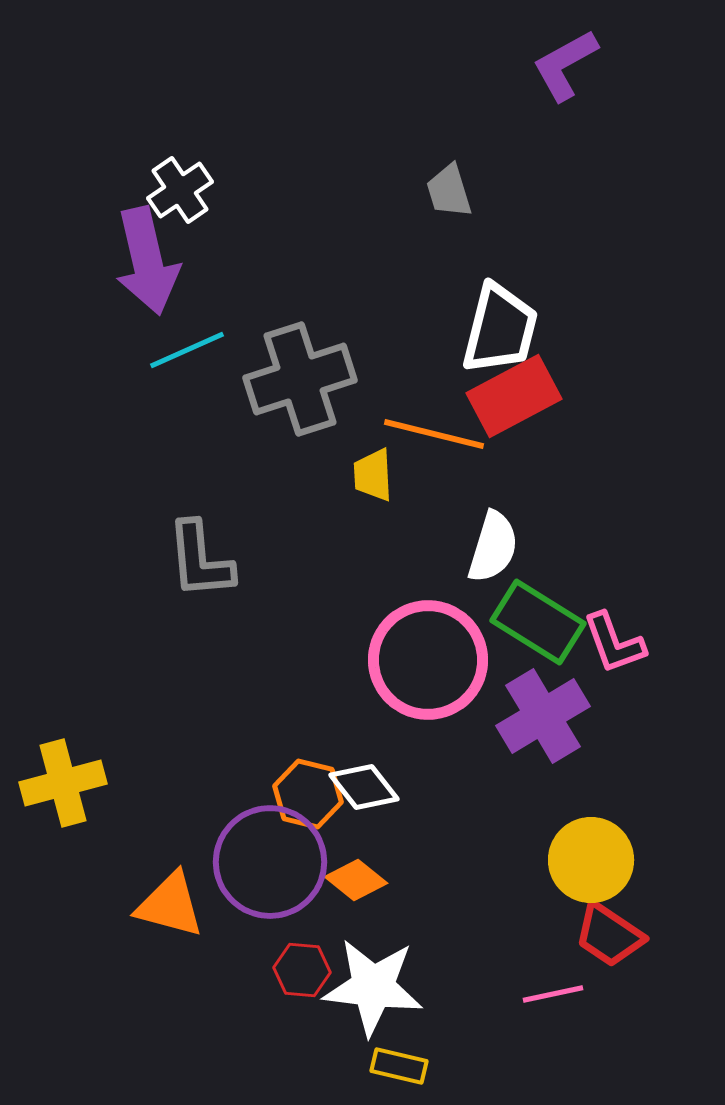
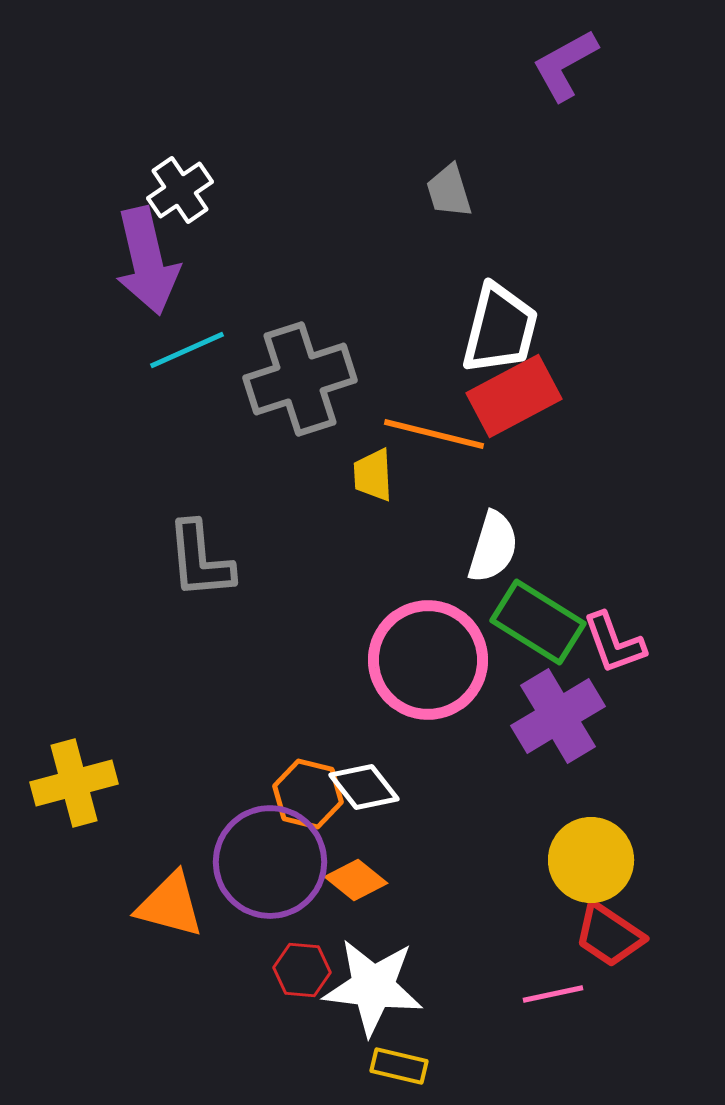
purple cross: moved 15 px right
yellow cross: moved 11 px right
